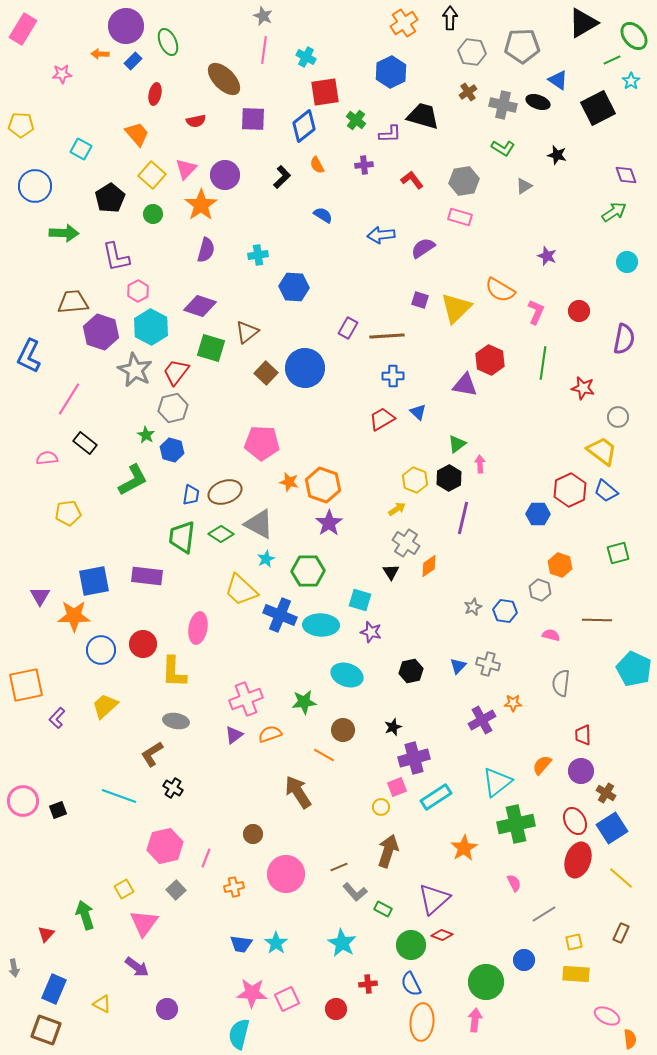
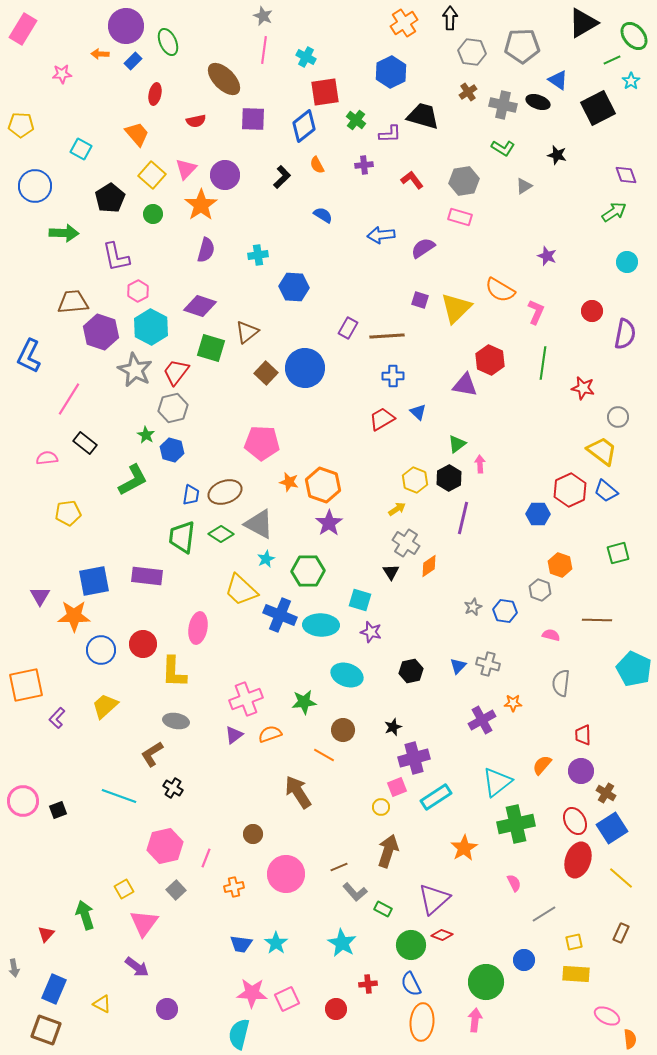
red circle at (579, 311): moved 13 px right
purple semicircle at (624, 339): moved 1 px right, 5 px up
